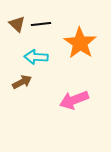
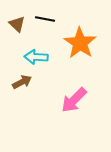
black line: moved 4 px right, 5 px up; rotated 18 degrees clockwise
pink arrow: rotated 24 degrees counterclockwise
